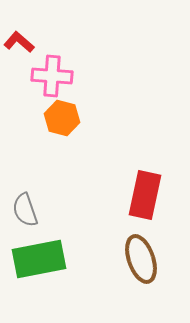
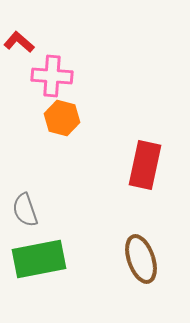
red rectangle: moved 30 px up
